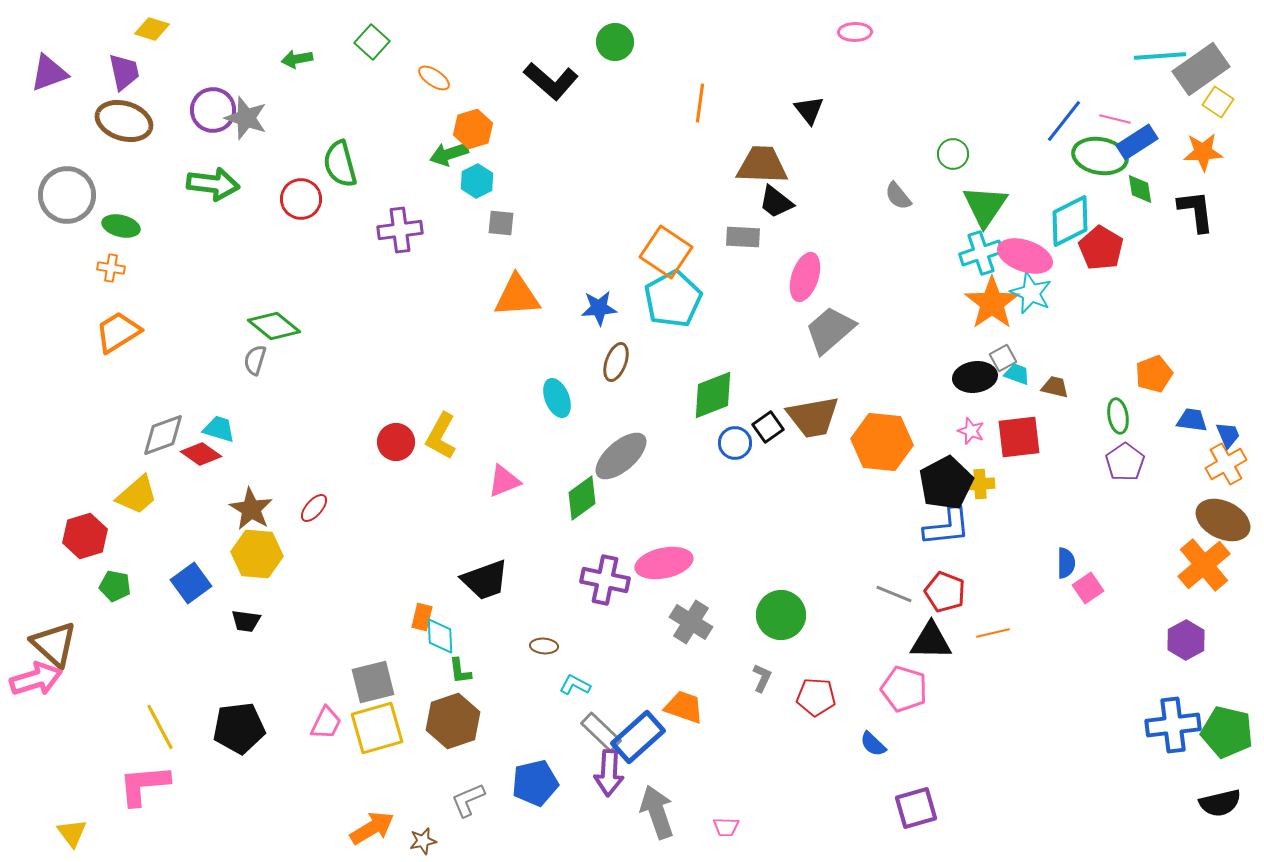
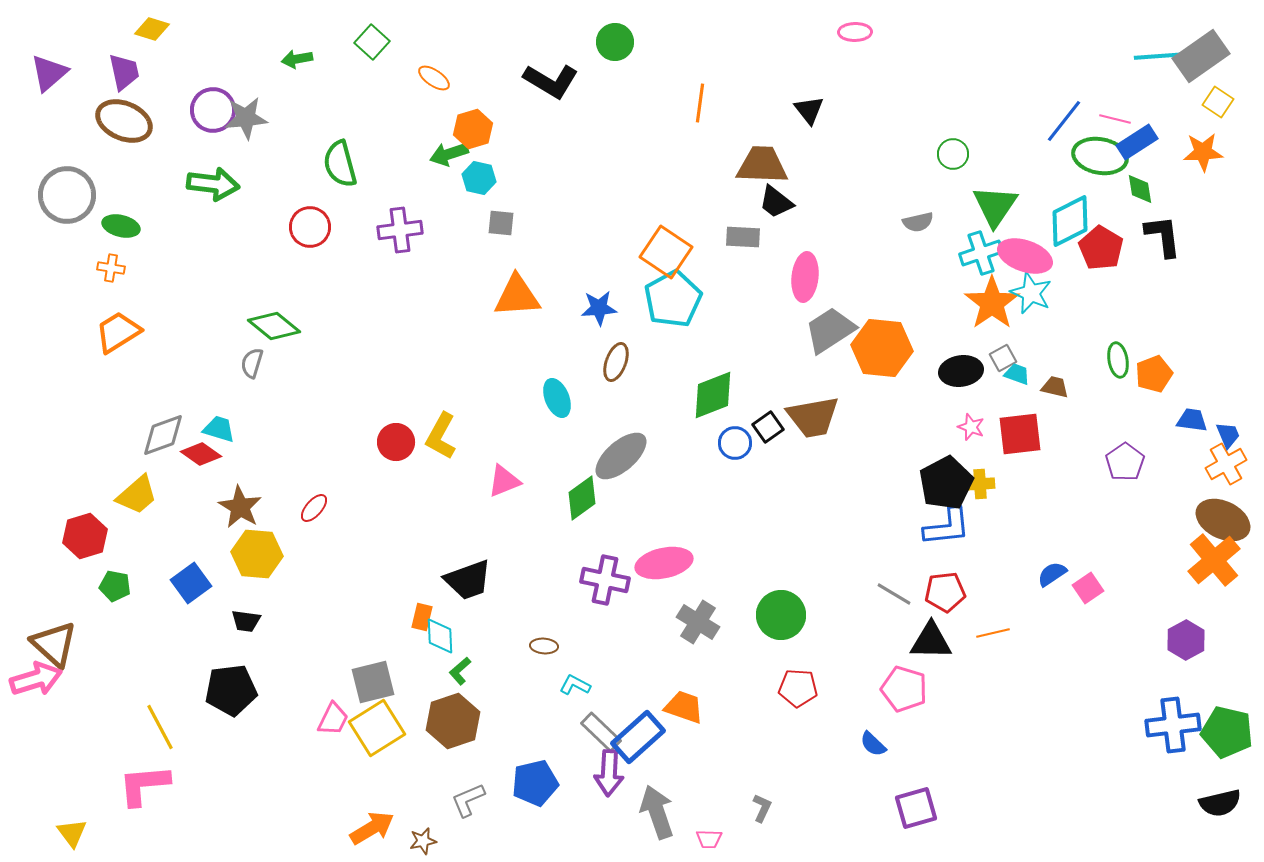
gray rectangle at (1201, 69): moved 13 px up
purple triangle at (49, 73): rotated 21 degrees counterclockwise
black L-shape at (551, 81): rotated 10 degrees counterclockwise
gray star at (246, 118): rotated 24 degrees counterclockwise
brown ellipse at (124, 121): rotated 6 degrees clockwise
cyan hexagon at (477, 181): moved 2 px right, 3 px up; rotated 20 degrees counterclockwise
gray semicircle at (898, 196): moved 20 px right, 26 px down; rotated 64 degrees counterclockwise
red circle at (301, 199): moved 9 px right, 28 px down
green triangle at (985, 206): moved 10 px right
black L-shape at (1196, 211): moved 33 px left, 25 px down
pink ellipse at (805, 277): rotated 12 degrees counterclockwise
gray trapezoid at (830, 330): rotated 8 degrees clockwise
gray semicircle at (255, 360): moved 3 px left, 3 px down
black ellipse at (975, 377): moved 14 px left, 6 px up
green ellipse at (1118, 416): moved 56 px up
pink star at (971, 431): moved 4 px up
red square at (1019, 437): moved 1 px right, 3 px up
orange hexagon at (882, 442): moved 94 px up
brown star at (251, 509): moved 11 px left, 2 px up
blue semicircle at (1066, 563): moved 14 px left, 11 px down; rotated 124 degrees counterclockwise
orange cross at (1204, 565): moved 10 px right, 5 px up
black trapezoid at (485, 580): moved 17 px left
red pentagon at (945, 592): rotated 27 degrees counterclockwise
gray line at (894, 594): rotated 9 degrees clockwise
gray cross at (691, 622): moved 7 px right
green L-shape at (460, 671): rotated 56 degrees clockwise
gray L-shape at (762, 678): moved 130 px down
red pentagon at (816, 697): moved 18 px left, 9 px up
pink trapezoid at (326, 723): moved 7 px right, 4 px up
black pentagon at (239, 728): moved 8 px left, 38 px up
yellow square at (377, 728): rotated 16 degrees counterclockwise
pink trapezoid at (726, 827): moved 17 px left, 12 px down
